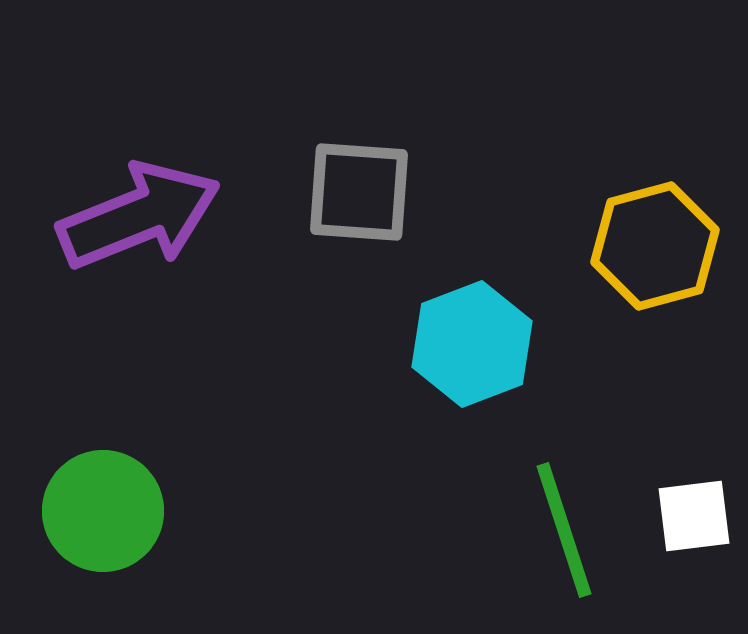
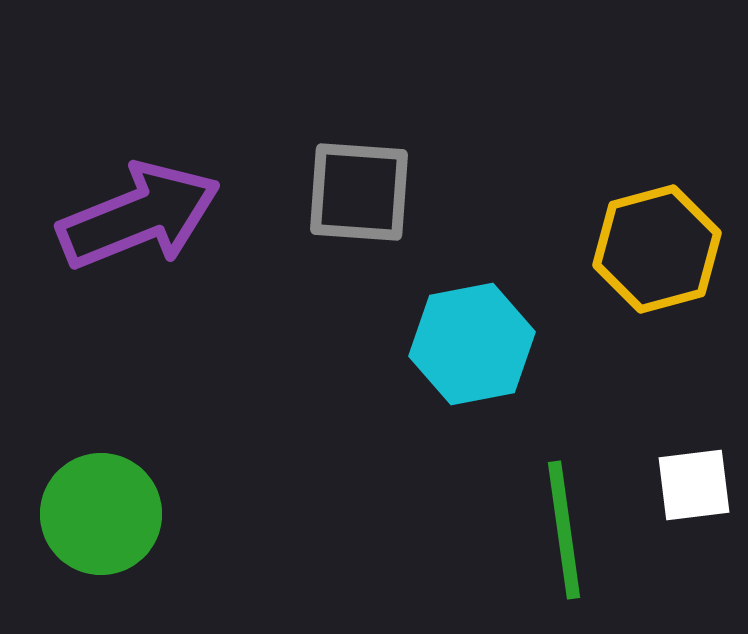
yellow hexagon: moved 2 px right, 3 px down
cyan hexagon: rotated 10 degrees clockwise
green circle: moved 2 px left, 3 px down
white square: moved 31 px up
green line: rotated 10 degrees clockwise
